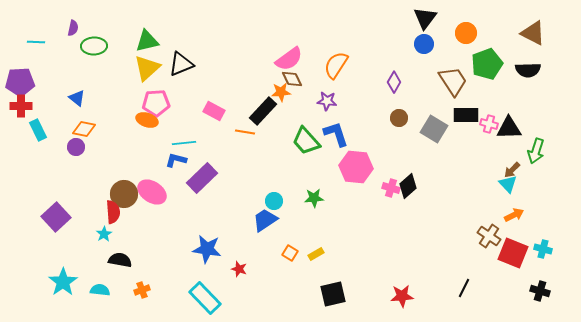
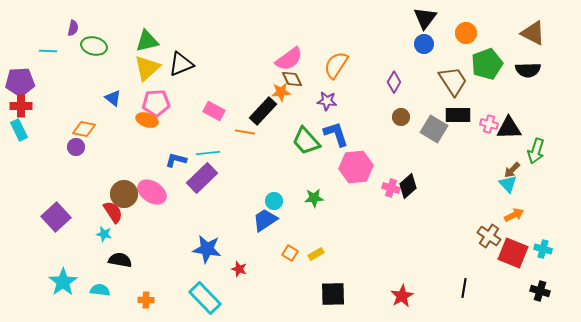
cyan line at (36, 42): moved 12 px right, 9 px down
green ellipse at (94, 46): rotated 15 degrees clockwise
blue triangle at (77, 98): moved 36 px right
black rectangle at (466, 115): moved 8 px left
brown circle at (399, 118): moved 2 px right, 1 px up
cyan rectangle at (38, 130): moved 19 px left
cyan line at (184, 143): moved 24 px right, 10 px down
pink hexagon at (356, 167): rotated 12 degrees counterclockwise
red semicircle at (113, 212): rotated 30 degrees counterclockwise
cyan star at (104, 234): rotated 28 degrees counterclockwise
black line at (464, 288): rotated 18 degrees counterclockwise
orange cross at (142, 290): moved 4 px right, 10 px down; rotated 21 degrees clockwise
black square at (333, 294): rotated 12 degrees clockwise
red star at (402, 296): rotated 25 degrees counterclockwise
